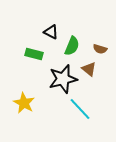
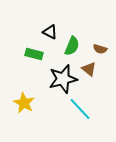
black triangle: moved 1 px left
